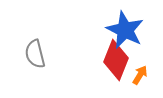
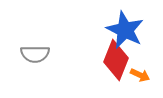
gray semicircle: rotated 76 degrees counterclockwise
orange arrow: rotated 84 degrees clockwise
